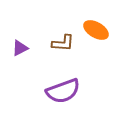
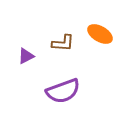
orange ellipse: moved 4 px right, 4 px down
purple triangle: moved 6 px right, 8 px down
